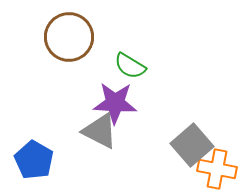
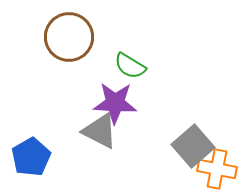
gray square: moved 1 px right, 1 px down
blue pentagon: moved 3 px left, 3 px up; rotated 12 degrees clockwise
